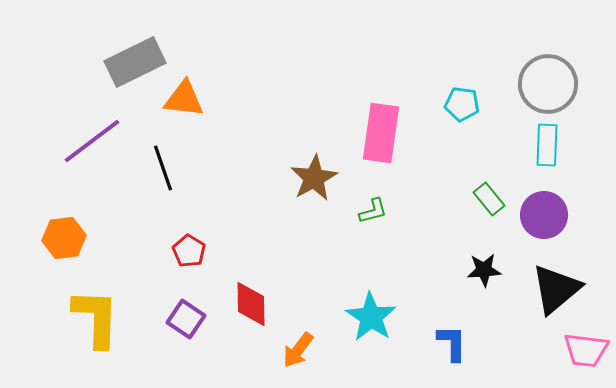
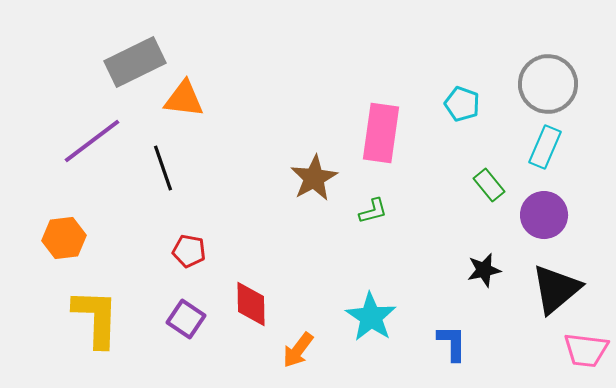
cyan pentagon: rotated 12 degrees clockwise
cyan rectangle: moved 2 px left, 2 px down; rotated 21 degrees clockwise
green rectangle: moved 14 px up
red pentagon: rotated 20 degrees counterclockwise
black star: rotated 8 degrees counterclockwise
